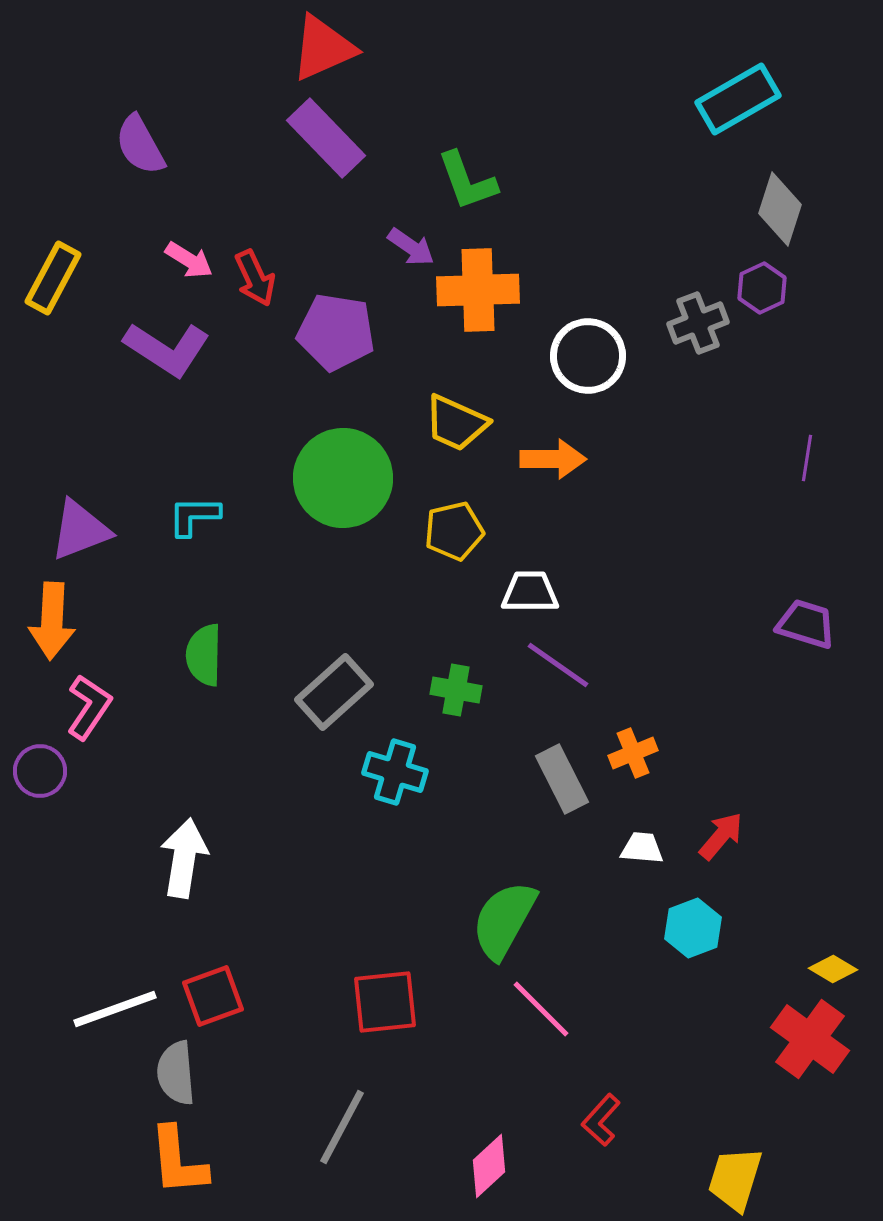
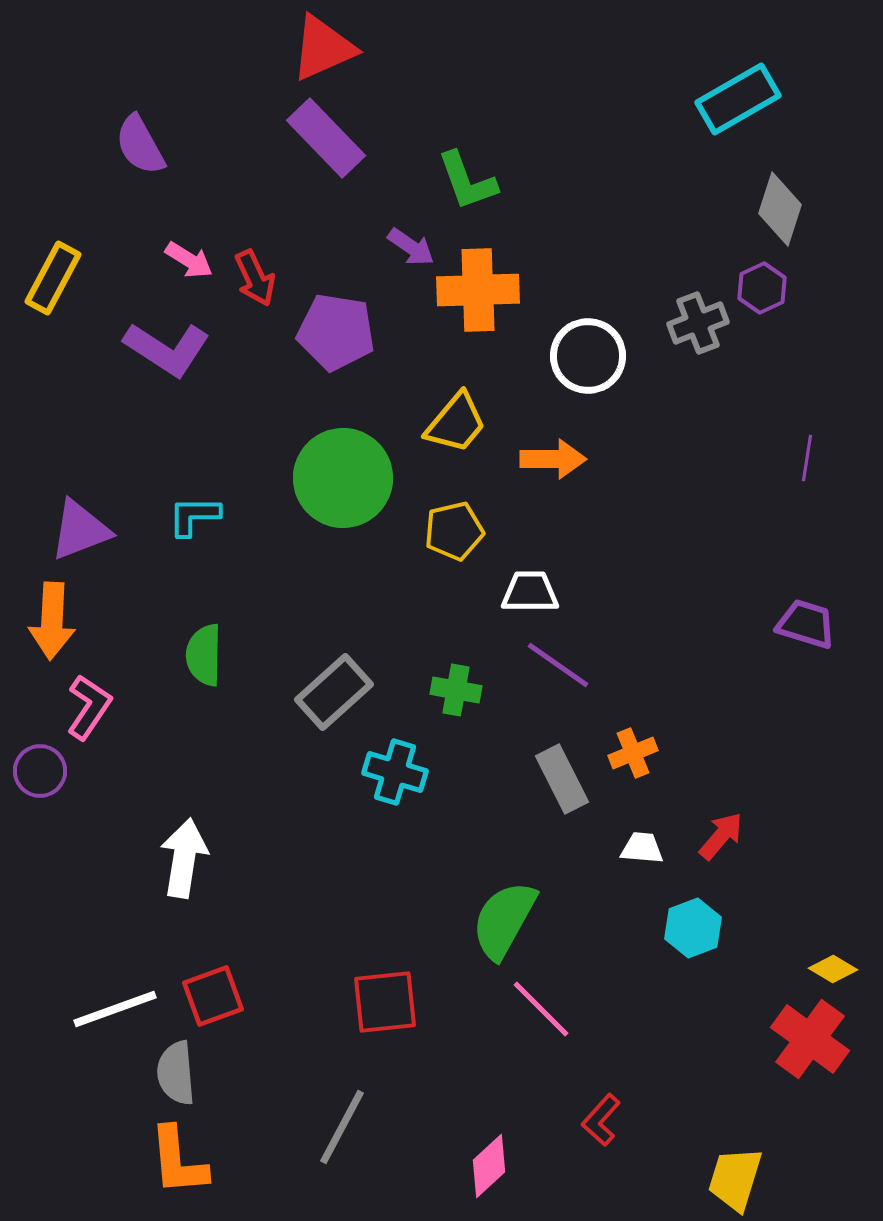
yellow trapezoid at (456, 423): rotated 74 degrees counterclockwise
